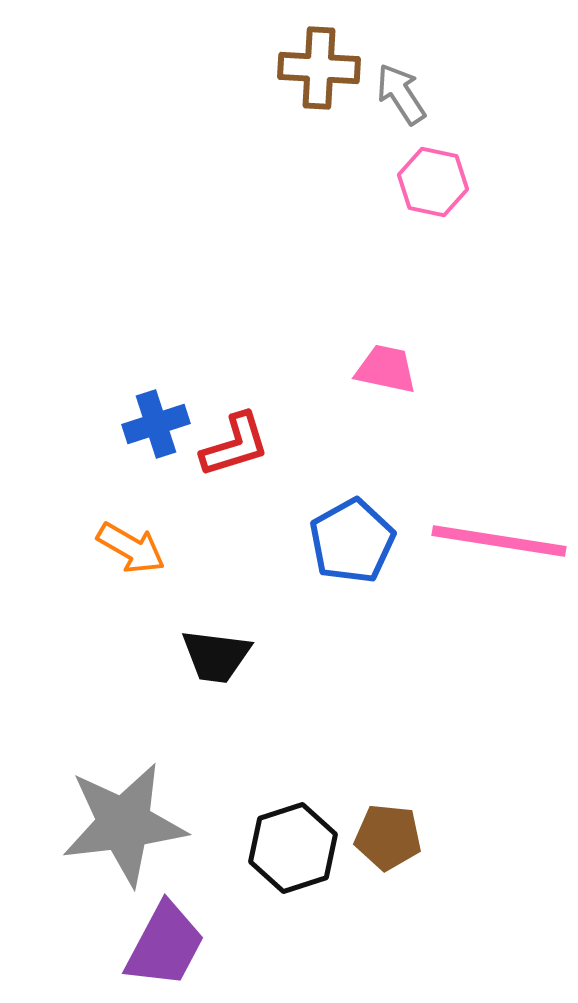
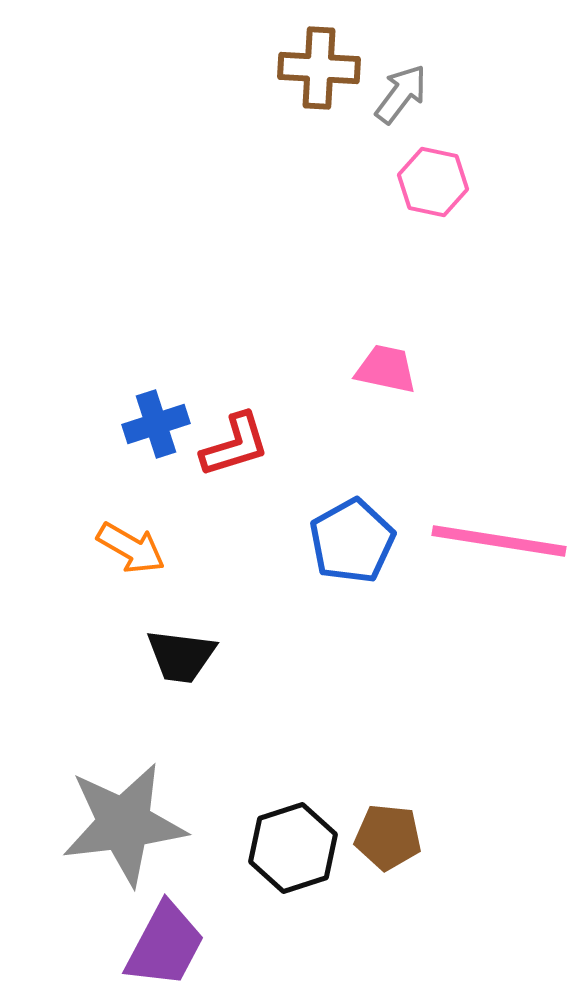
gray arrow: rotated 70 degrees clockwise
black trapezoid: moved 35 px left
